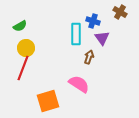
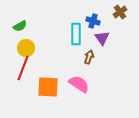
brown cross: rotated 24 degrees clockwise
orange square: moved 14 px up; rotated 20 degrees clockwise
